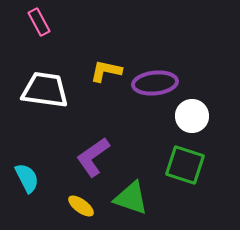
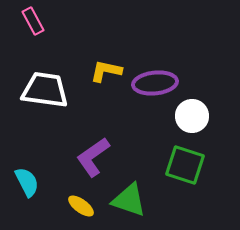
pink rectangle: moved 6 px left, 1 px up
cyan semicircle: moved 4 px down
green triangle: moved 2 px left, 2 px down
